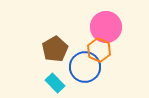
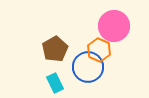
pink circle: moved 8 px right, 1 px up
blue circle: moved 3 px right
cyan rectangle: rotated 18 degrees clockwise
